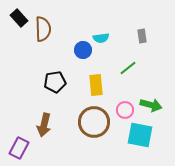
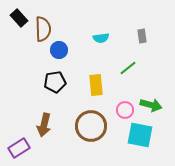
blue circle: moved 24 px left
brown circle: moved 3 px left, 4 px down
purple rectangle: rotated 30 degrees clockwise
